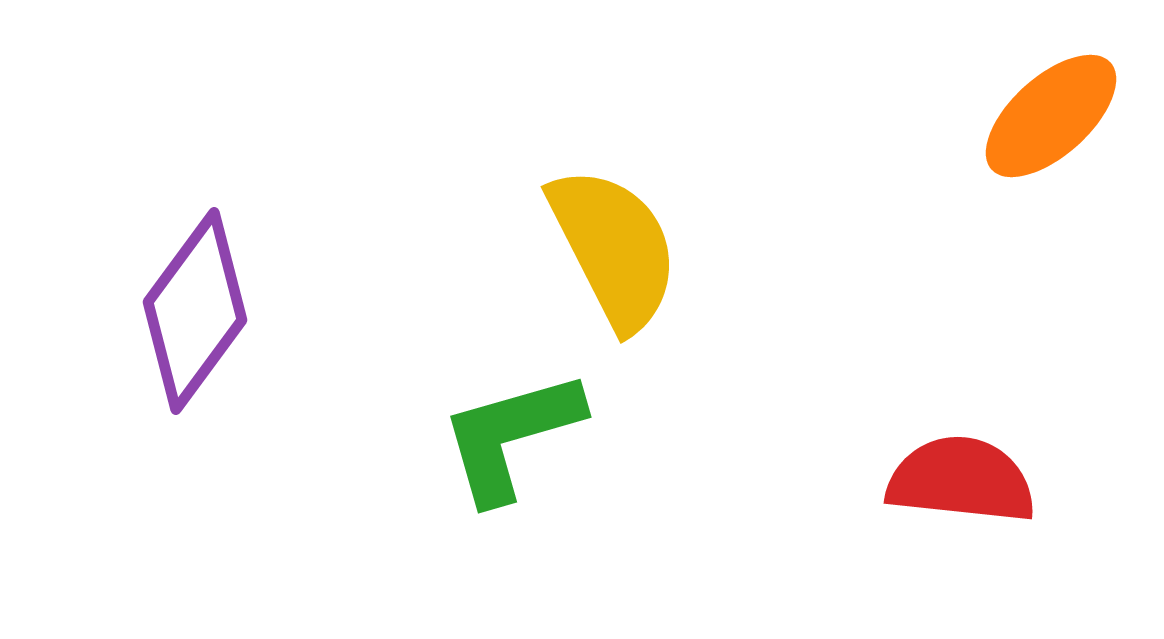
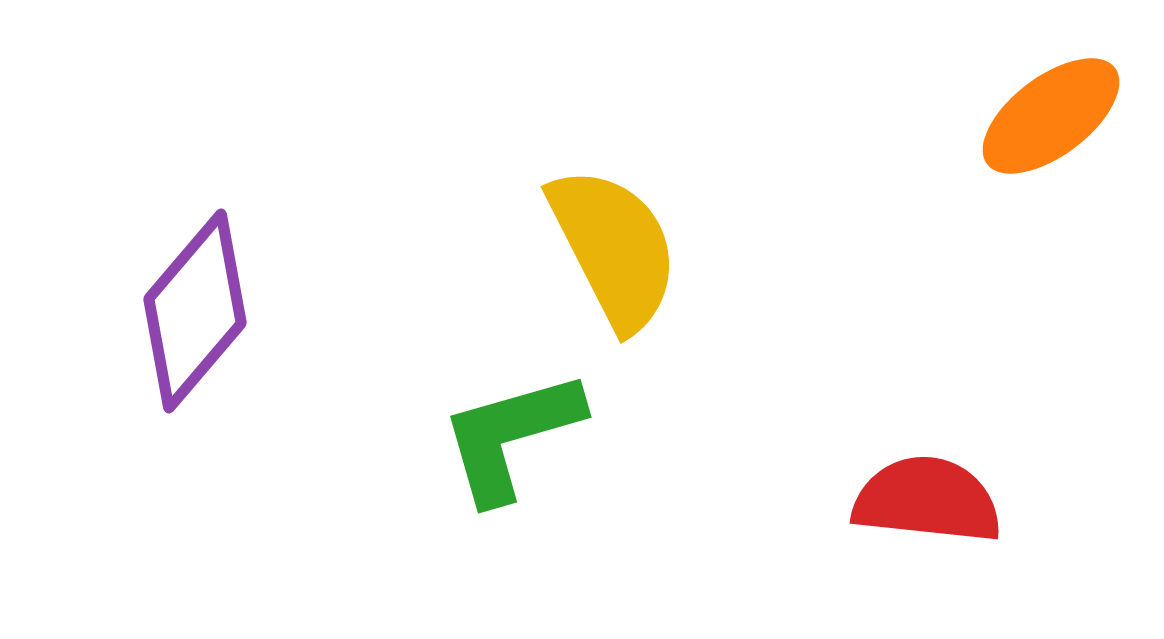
orange ellipse: rotated 5 degrees clockwise
purple diamond: rotated 4 degrees clockwise
red semicircle: moved 34 px left, 20 px down
